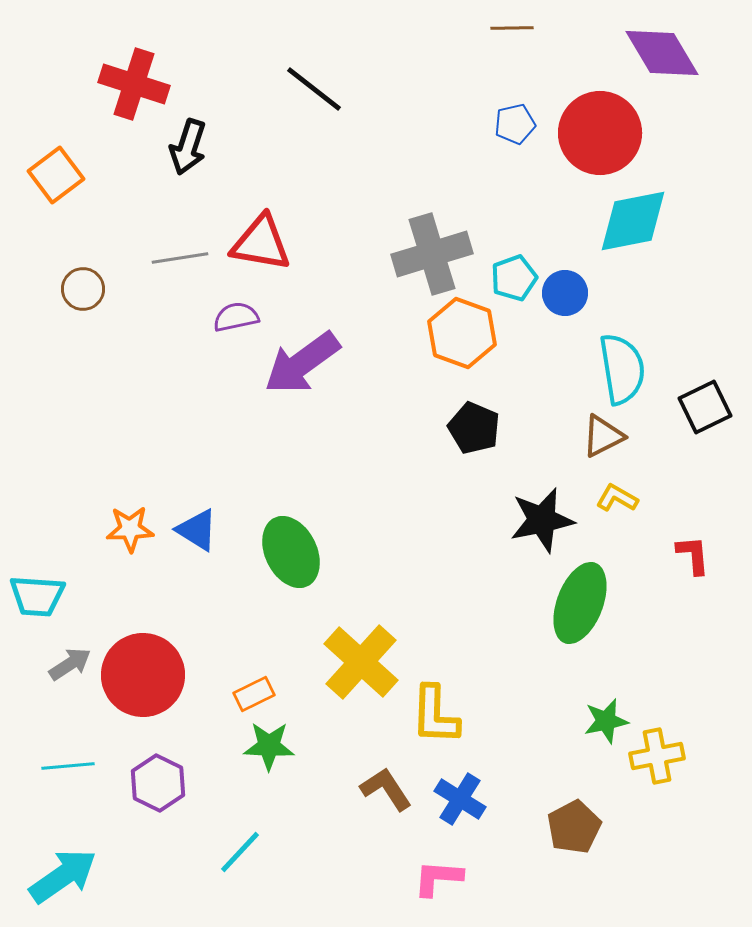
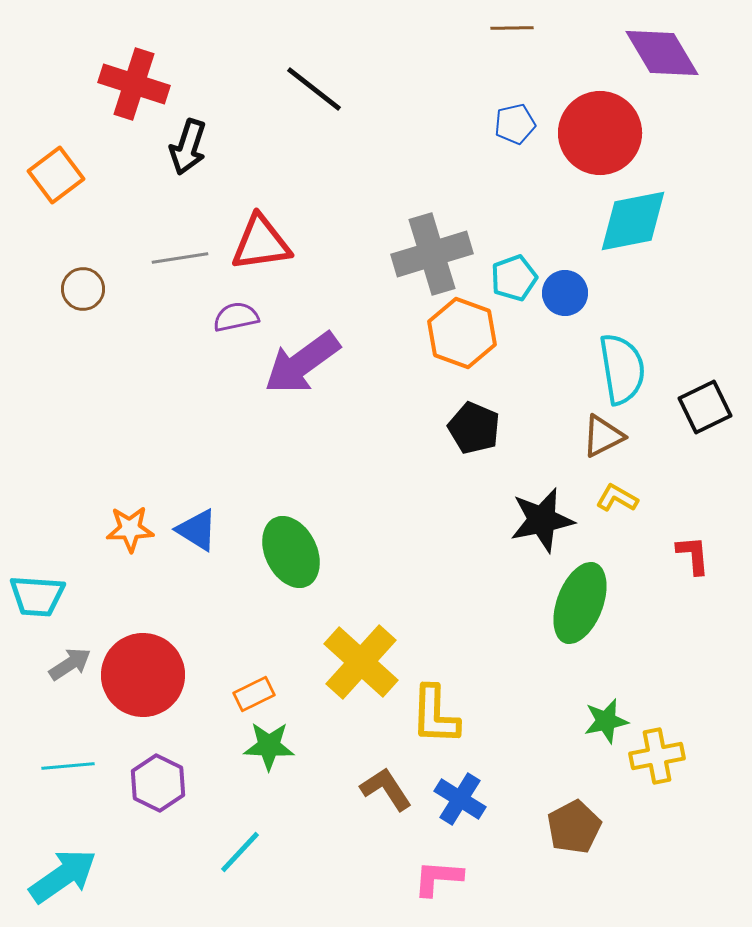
red triangle at (261, 243): rotated 18 degrees counterclockwise
